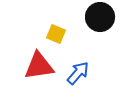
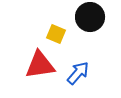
black circle: moved 10 px left
red triangle: moved 1 px right, 1 px up
